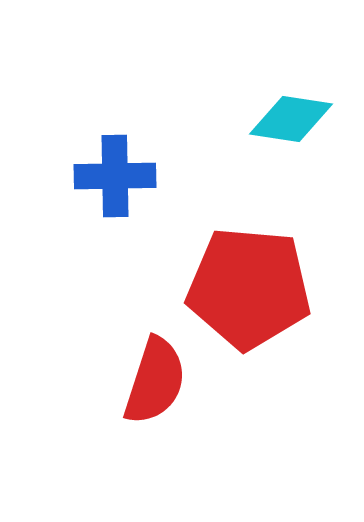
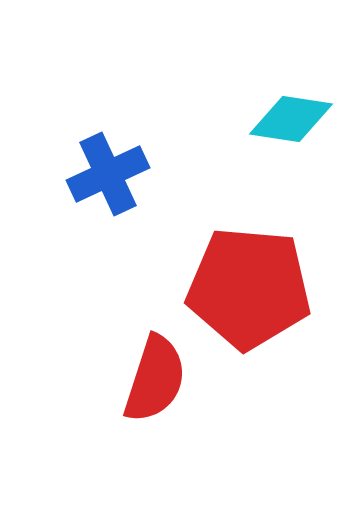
blue cross: moved 7 px left, 2 px up; rotated 24 degrees counterclockwise
red semicircle: moved 2 px up
